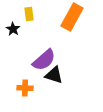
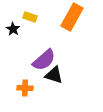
yellow rectangle: moved 1 px right, 3 px down; rotated 64 degrees counterclockwise
